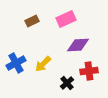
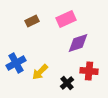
purple diamond: moved 2 px up; rotated 15 degrees counterclockwise
yellow arrow: moved 3 px left, 8 px down
red cross: rotated 12 degrees clockwise
